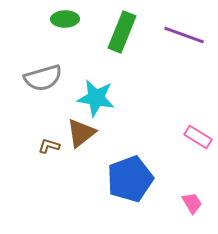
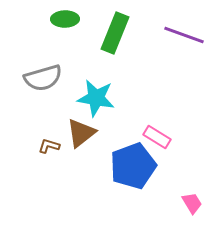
green rectangle: moved 7 px left, 1 px down
pink rectangle: moved 41 px left
blue pentagon: moved 3 px right, 13 px up
